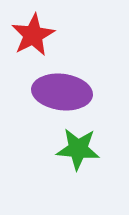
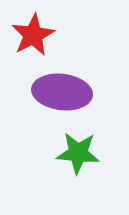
green star: moved 4 px down
